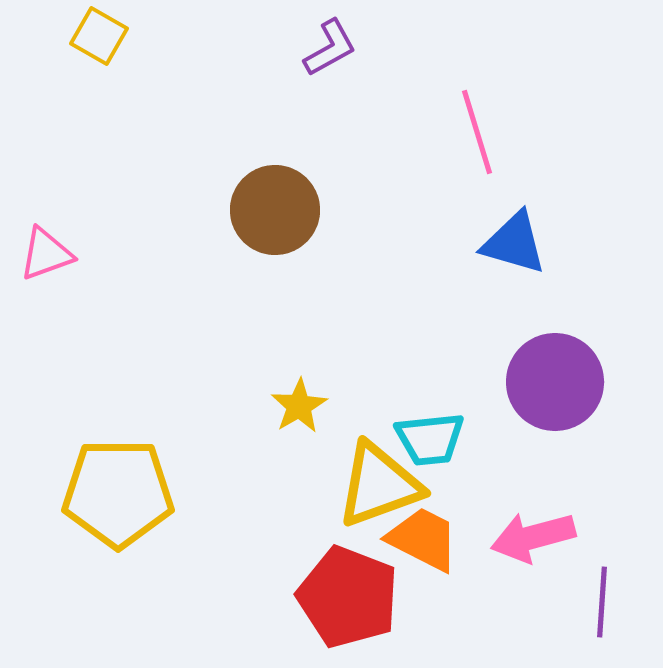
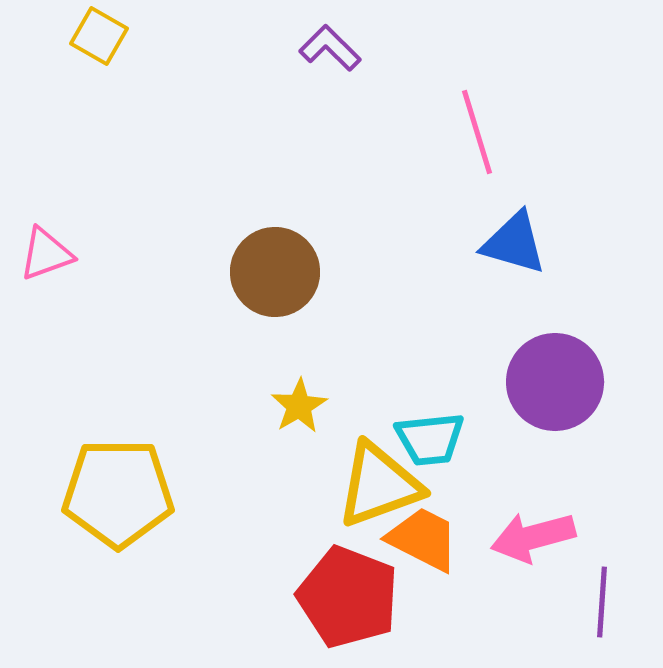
purple L-shape: rotated 106 degrees counterclockwise
brown circle: moved 62 px down
